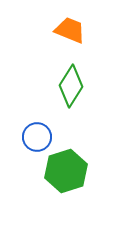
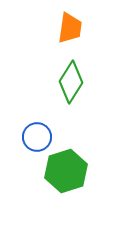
orange trapezoid: moved 2 px up; rotated 76 degrees clockwise
green diamond: moved 4 px up
